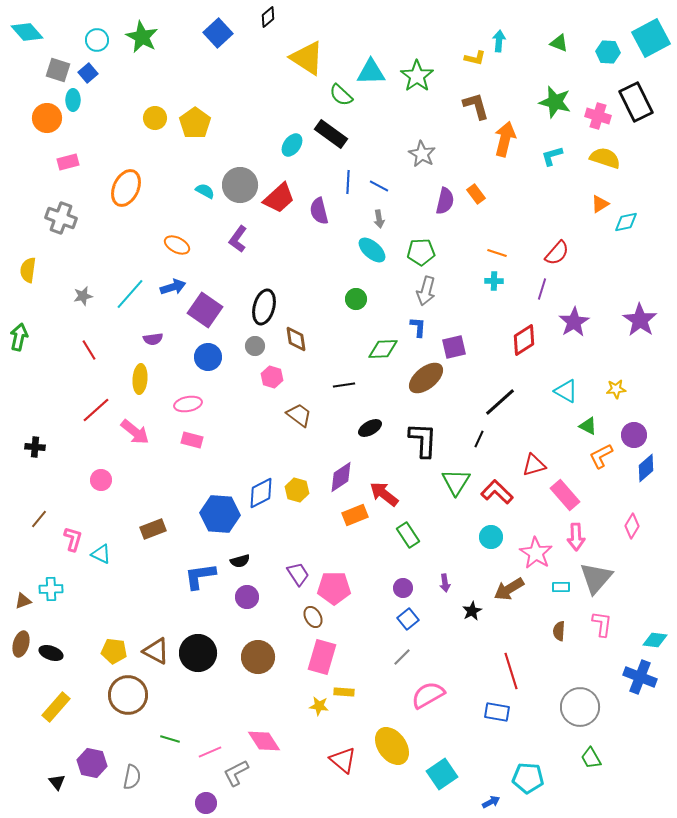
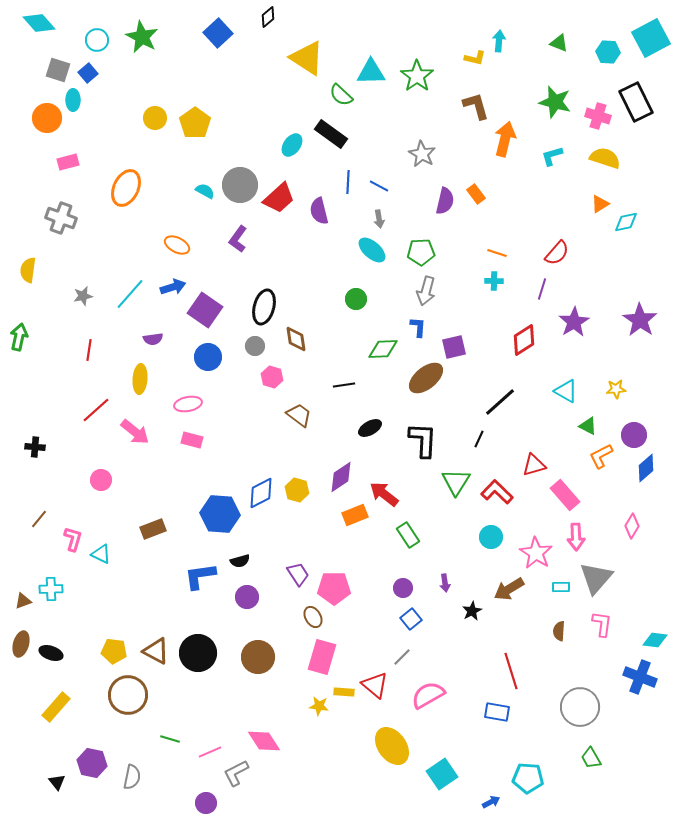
cyan diamond at (27, 32): moved 12 px right, 9 px up
red line at (89, 350): rotated 40 degrees clockwise
blue square at (408, 619): moved 3 px right
red triangle at (343, 760): moved 32 px right, 75 px up
